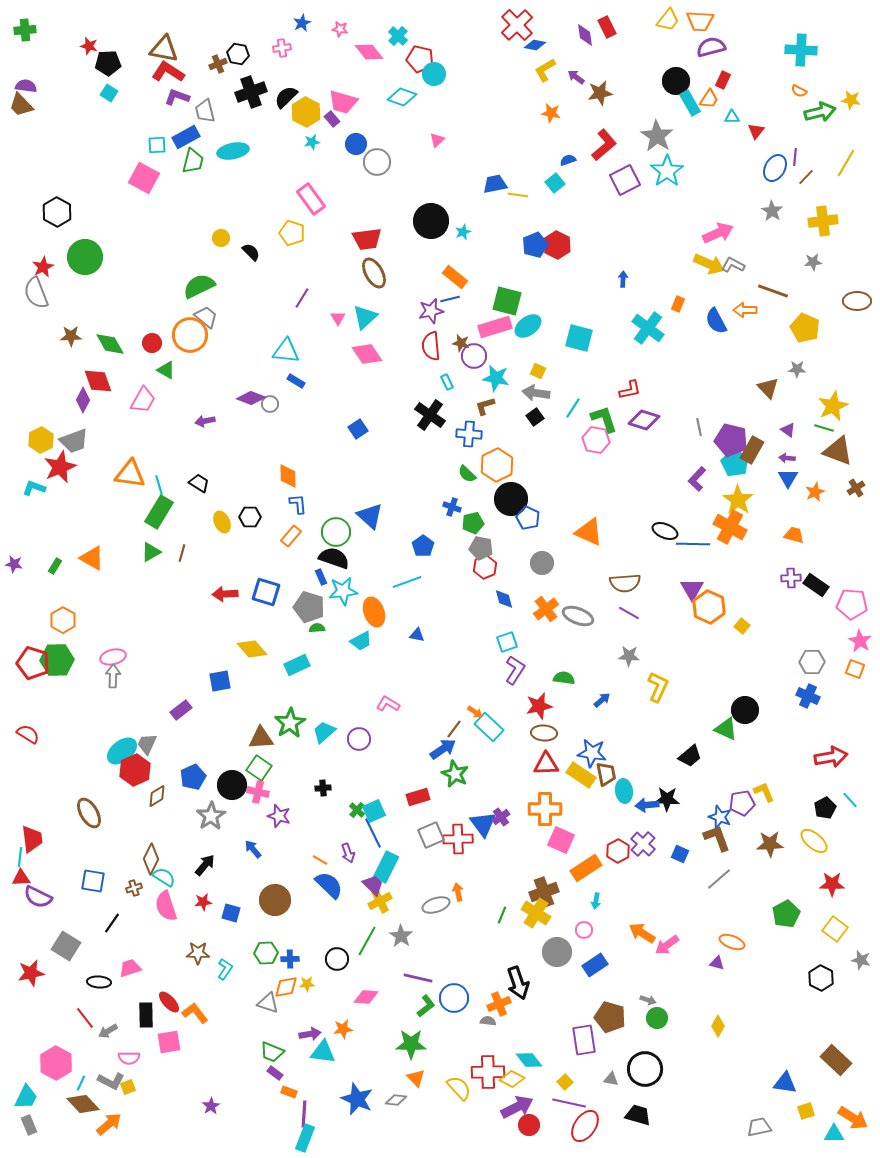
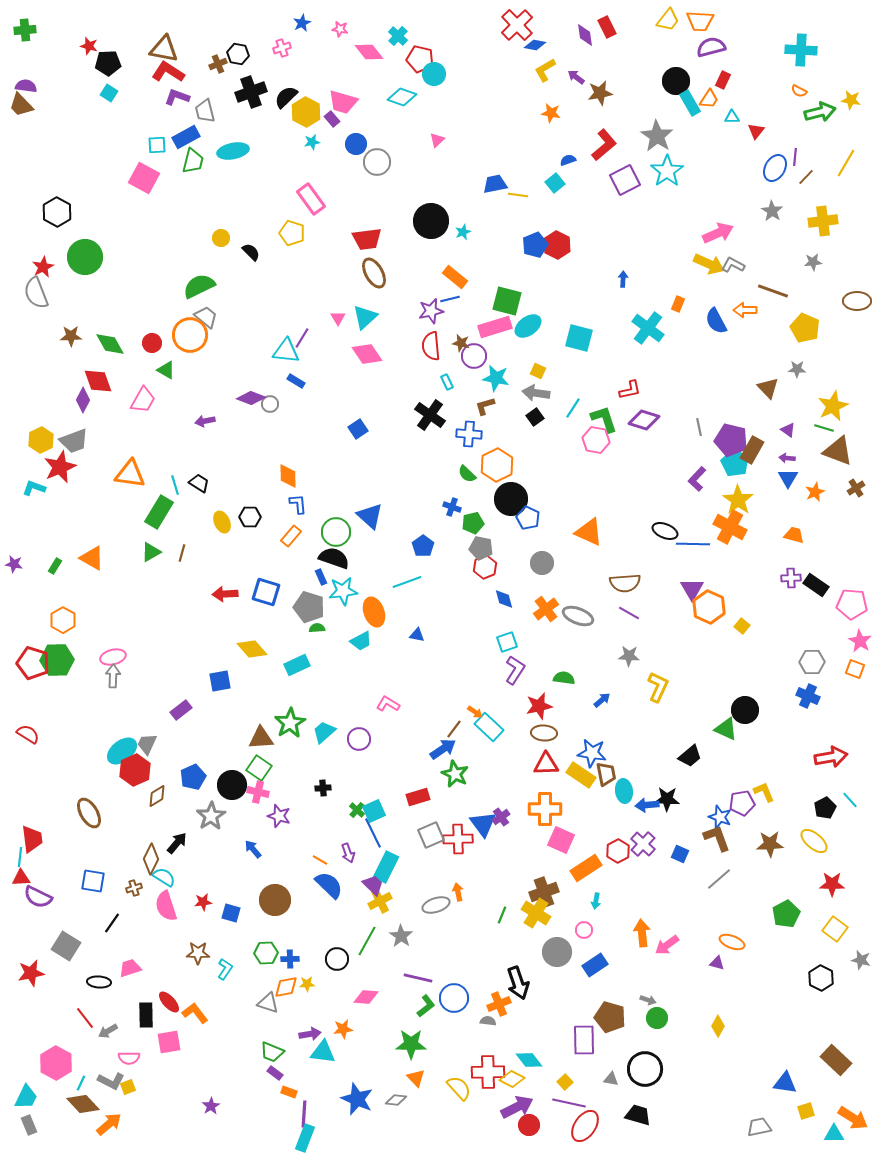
pink cross at (282, 48): rotated 12 degrees counterclockwise
purple line at (302, 298): moved 40 px down
cyan line at (159, 485): moved 16 px right
black arrow at (205, 865): moved 28 px left, 22 px up
orange arrow at (642, 933): rotated 52 degrees clockwise
purple rectangle at (584, 1040): rotated 8 degrees clockwise
